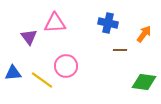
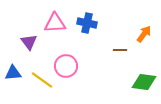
blue cross: moved 21 px left
purple triangle: moved 5 px down
